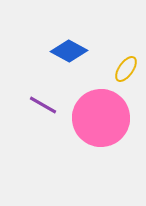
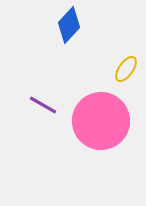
blue diamond: moved 26 px up; rotated 75 degrees counterclockwise
pink circle: moved 3 px down
